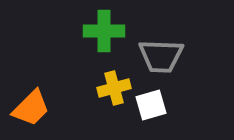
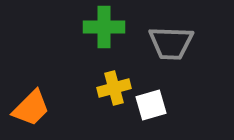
green cross: moved 4 px up
gray trapezoid: moved 10 px right, 13 px up
